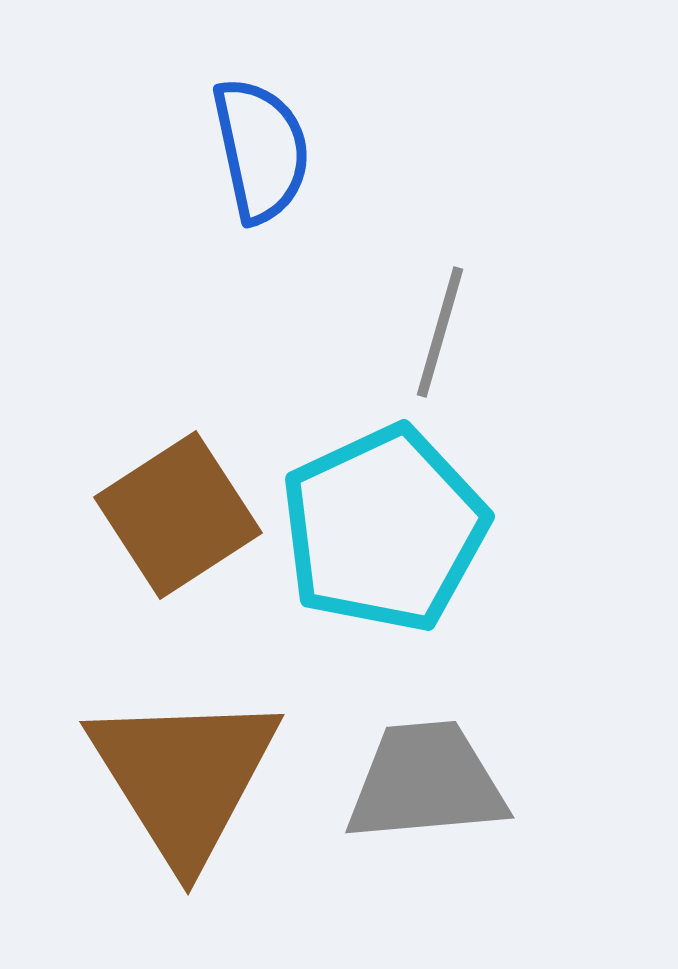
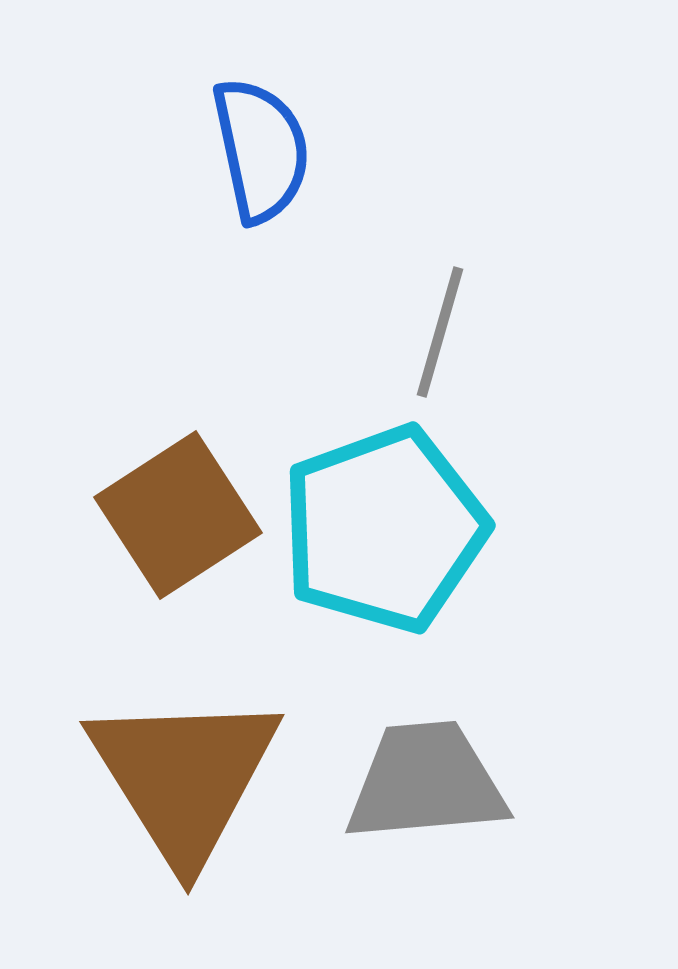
cyan pentagon: rotated 5 degrees clockwise
